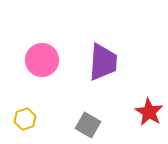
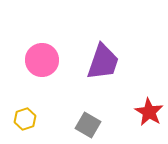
purple trapezoid: rotated 15 degrees clockwise
